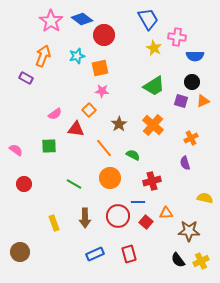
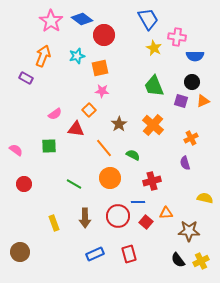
green trapezoid at (154, 86): rotated 100 degrees clockwise
